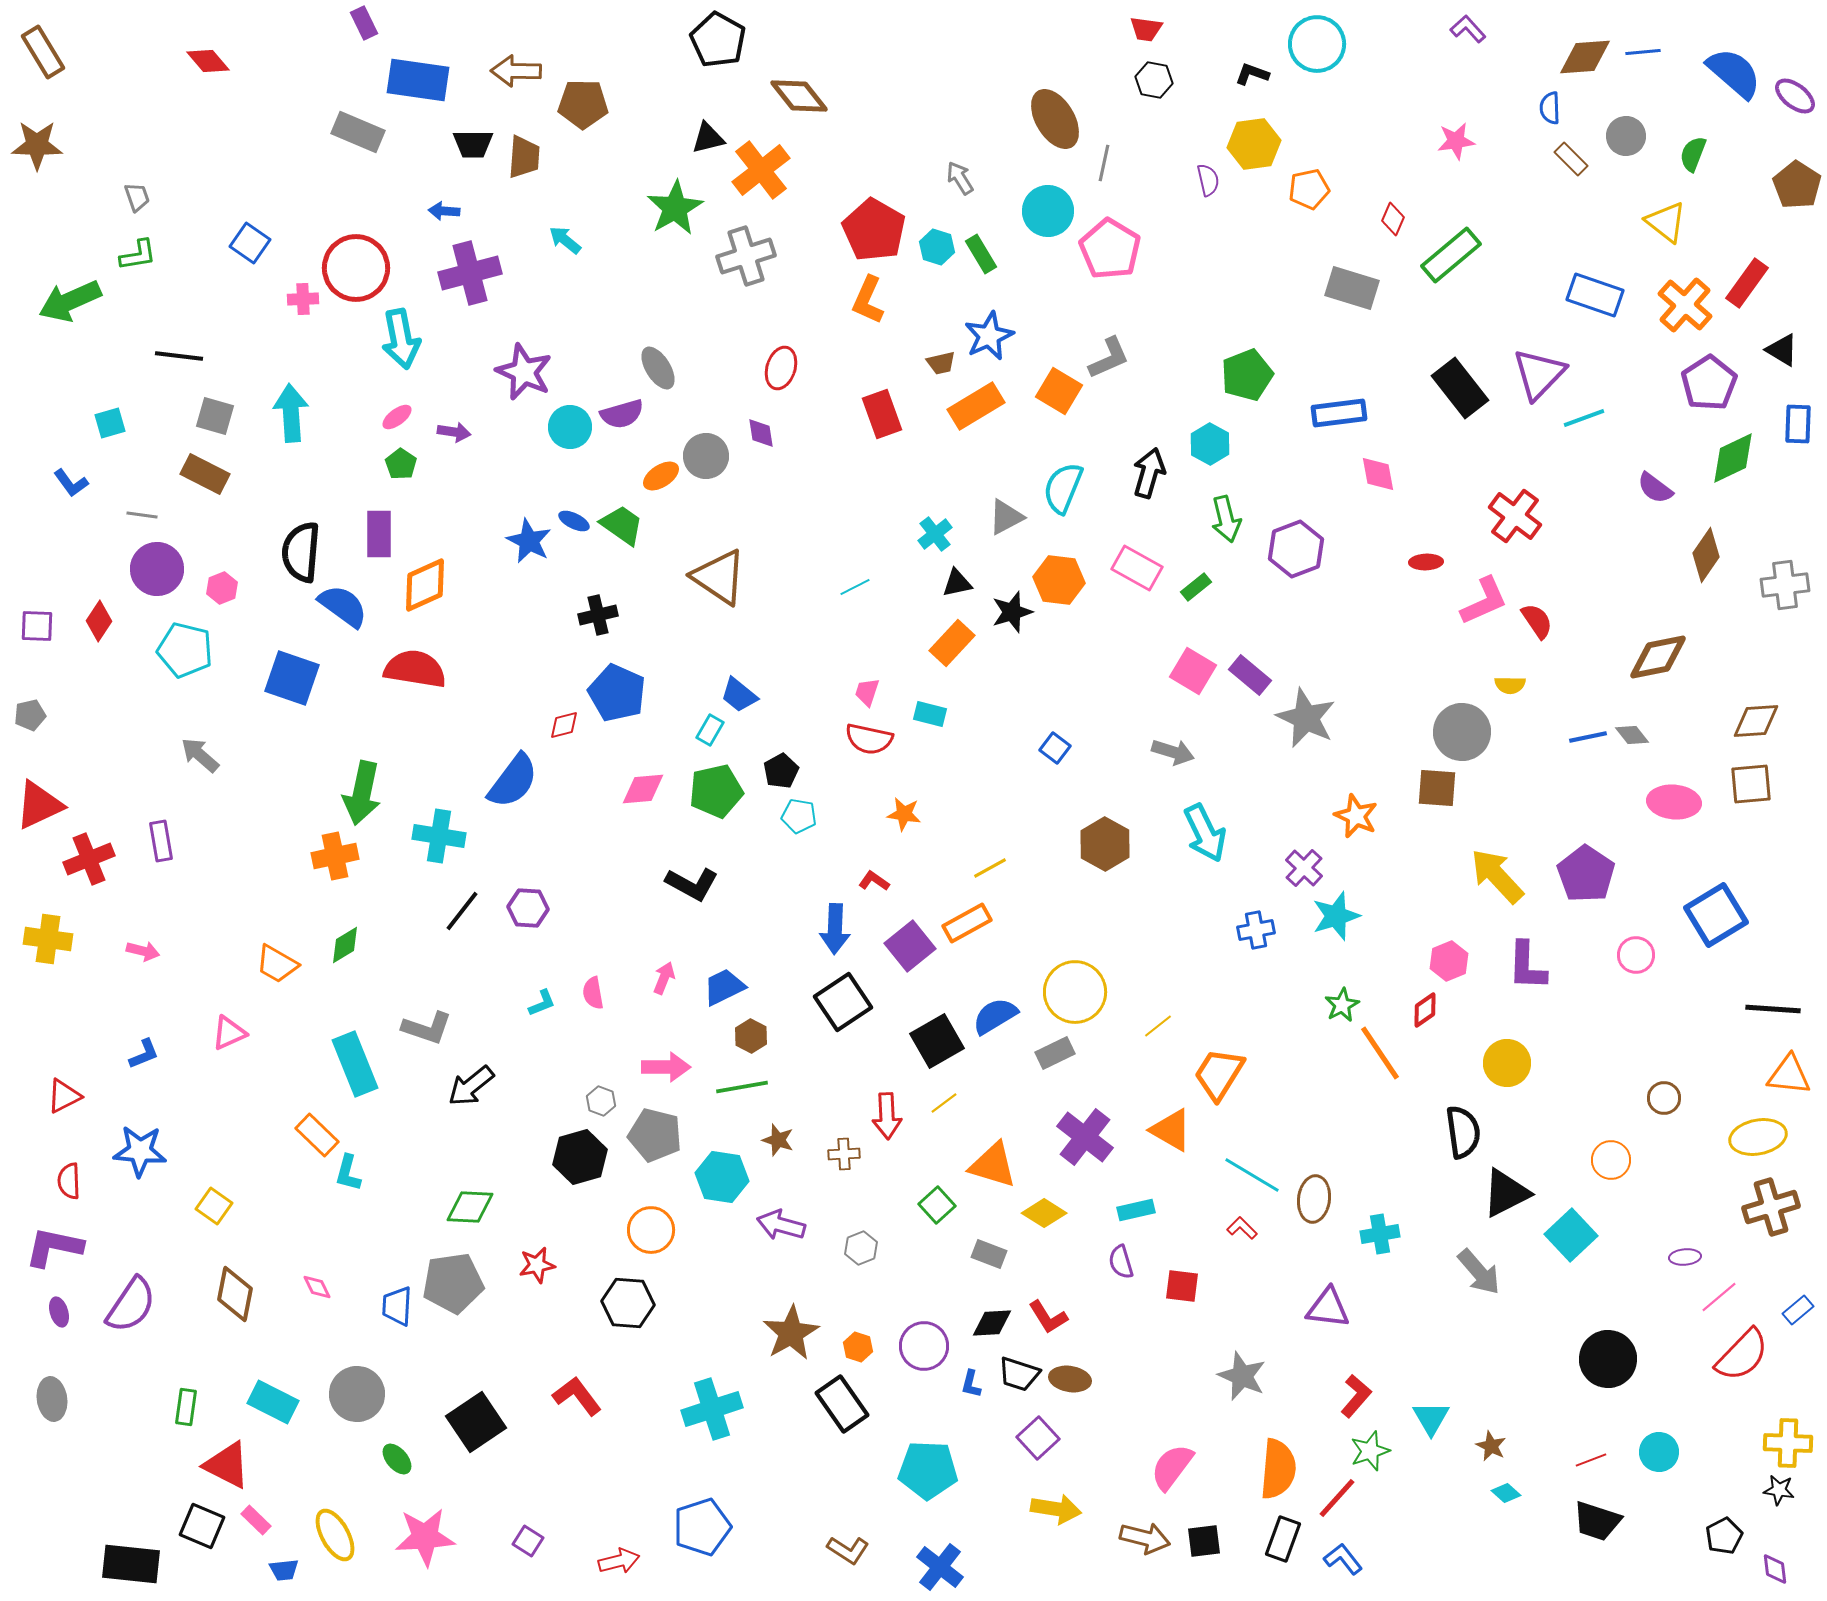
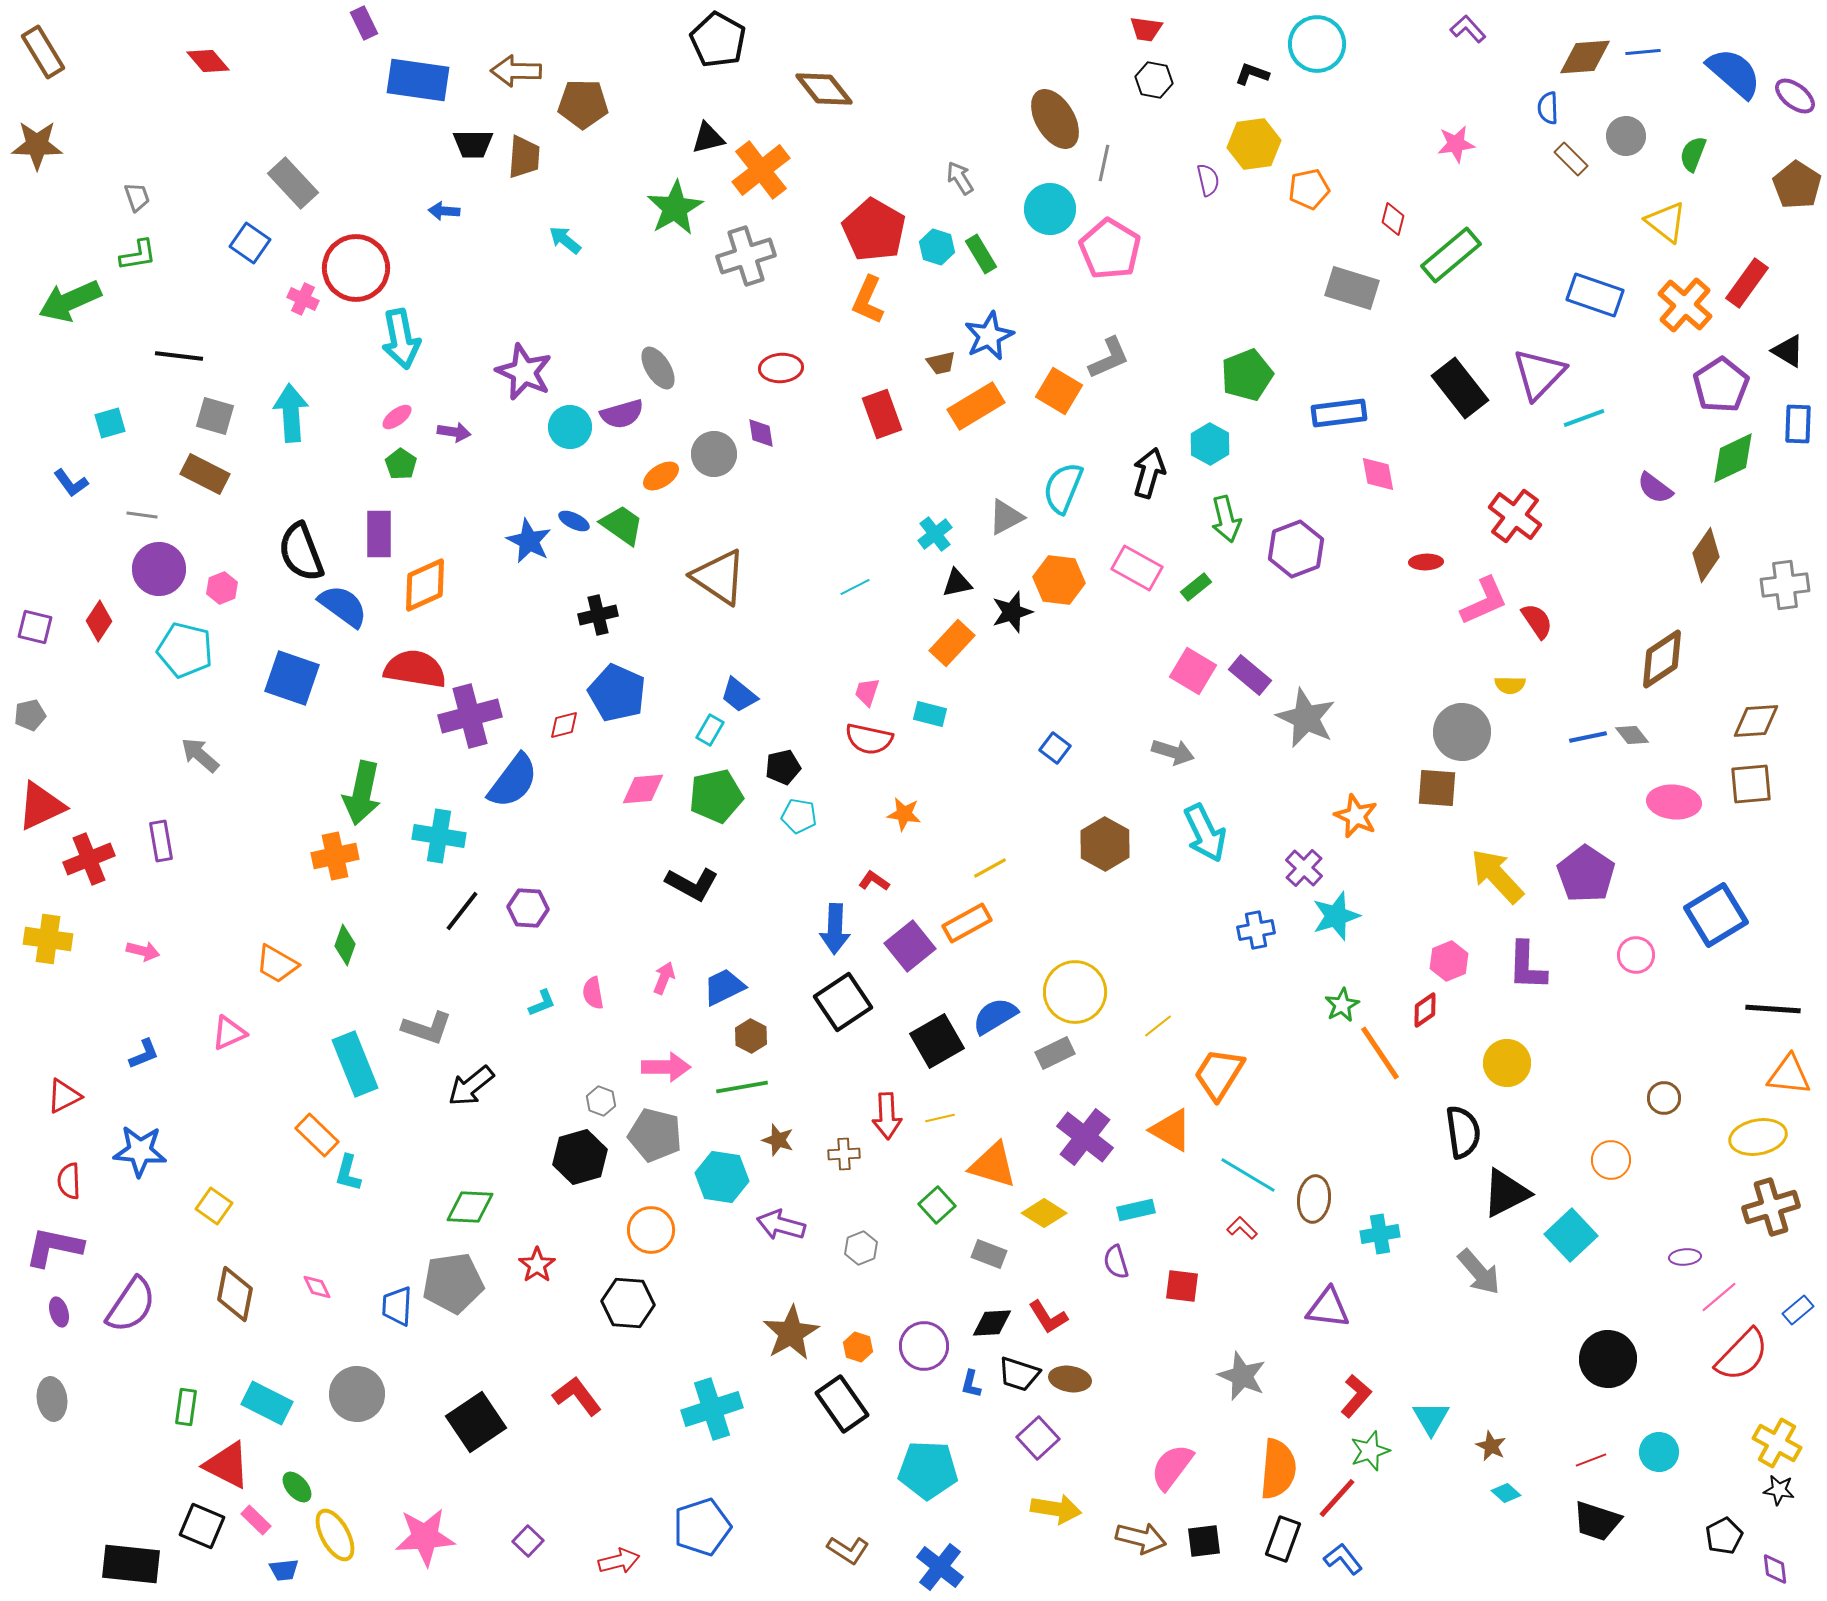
brown diamond at (799, 96): moved 25 px right, 7 px up
blue semicircle at (1550, 108): moved 2 px left
gray rectangle at (358, 132): moved 65 px left, 51 px down; rotated 24 degrees clockwise
pink star at (1456, 141): moved 3 px down
cyan circle at (1048, 211): moved 2 px right, 2 px up
red diamond at (1393, 219): rotated 8 degrees counterclockwise
purple cross at (470, 273): moved 443 px down
pink cross at (303, 299): rotated 28 degrees clockwise
black triangle at (1782, 350): moved 6 px right, 1 px down
red ellipse at (781, 368): rotated 69 degrees clockwise
purple pentagon at (1709, 383): moved 12 px right, 2 px down
gray circle at (706, 456): moved 8 px right, 2 px up
black semicircle at (301, 552): rotated 26 degrees counterclockwise
purple circle at (157, 569): moved 2 px right
purple square at (37, 626): moved 2 px left, 1 px down; rotated 12 degrees clockwise
brown diamond at (1658, 657): moved 4 px right, 2 px down; rotated 22 degrees counterclockwise
black pentagon at (781, 771): moved 2 px right, 4 px up; rotated 16 degrees clockwise
green pentagon at (716, 791): moved 5 px down
red triangle at (39, 805): moved 2 px right, 1 px down
green diamond at (345, 945): rotated 39 degrees counterclockwise
yellow line at (944, 1103): moved 4 px left, 15 px down; rotated 24 degrees clockwise
cyan line at (1252, 1175): moved 4 px left
purple semicircle at (1121, 1262): moved 5 px left
red star at (537, 1265): rotated 24 degrees counterclockwise
cyan rectangle at (273, 1402): moved 6 px left, 1 px down
yellow cross at (1788, 1443): moved 11 px left; rotated 27 degrees clockwise
green ellipse at (397, 1459): moved 100 px left, 28 px down
brown arrow at (1145, 1538): moved 4 px left
purple square at (528, 1541): rotated 12 degrees clockwise
